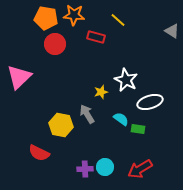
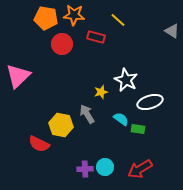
red circle: moved 7 px right
pink triangle: moved 1 px left, 1 px up
red semicircle: moved 9 px up
